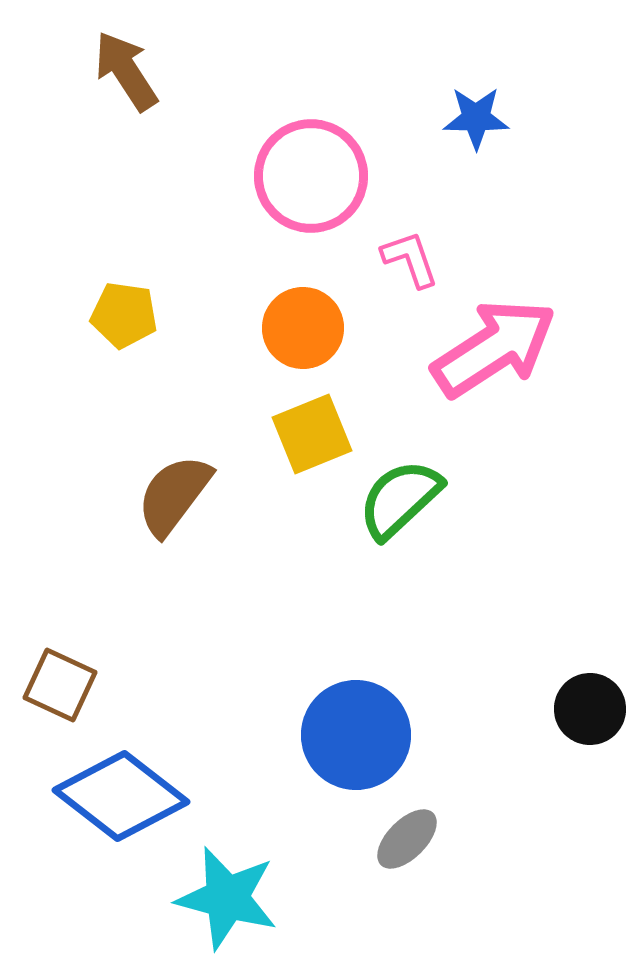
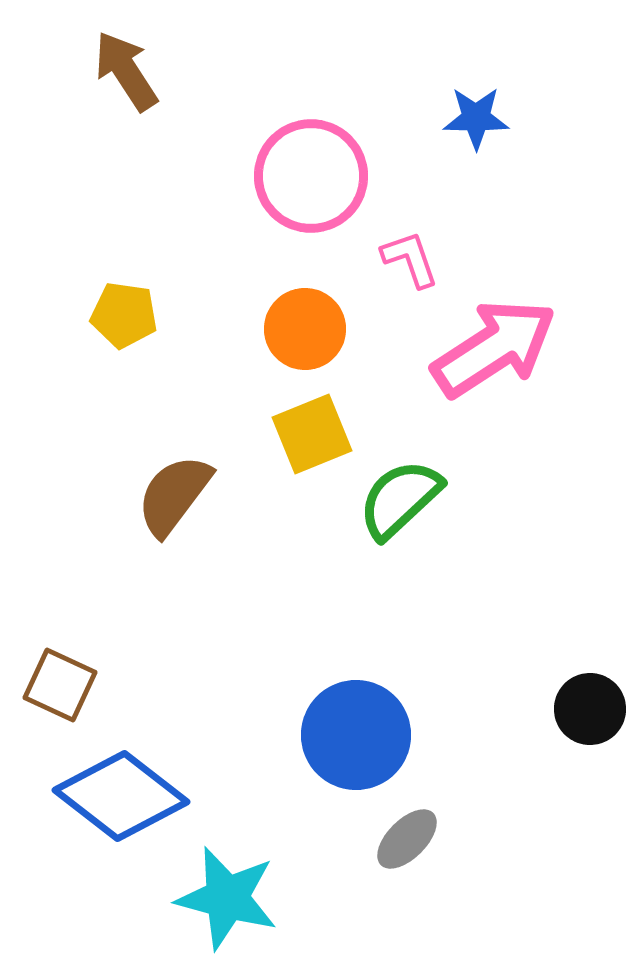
orange circle: moved 2 px right, 1 px down
